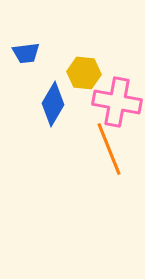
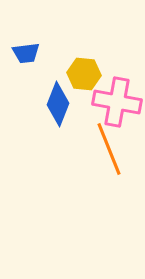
yellow hexagon: moved 1 px down
blue diamond: moved 5 px right; rotated 9 degrees counterclockwise
